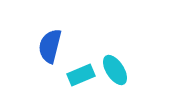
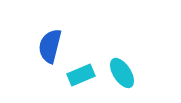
cyan ellipse: moved 7 px right, 3 px down
